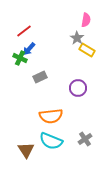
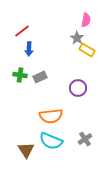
red line: moved 2 px left
blue arrow: rotated 40 degrees counterclockwise
green cross: moved 17 px down; rotated 16 degrees counterclockwise
